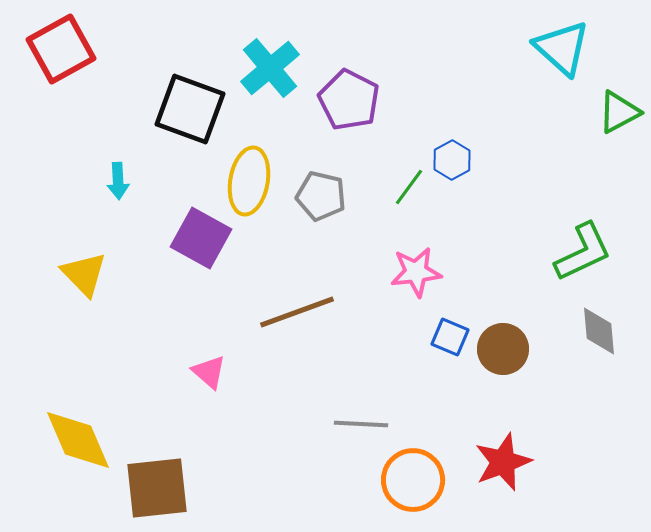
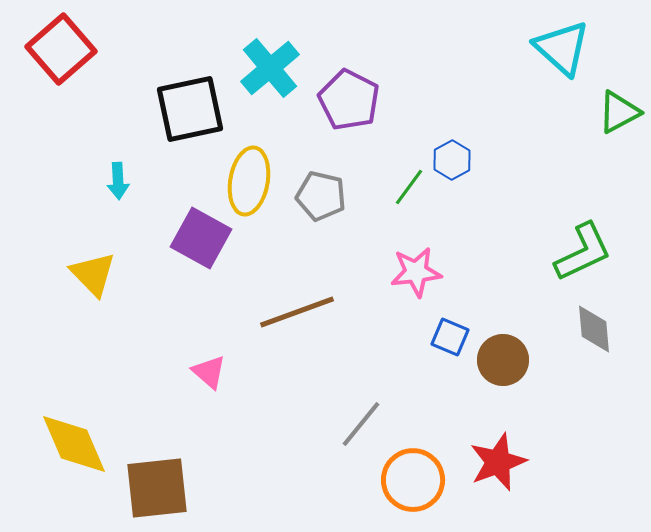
red square: rotated 12 degrees counterclockwise
black square: rotated 32 degrees counterclockwise
yellow triangle: moved 9 px right
gray diamond: moved 5 px left, 2 px up
brown circle: moved 11 px down
gray line: rotated 54 degrees counterclockwise
yellow diamond: moved 4 px left, 4 px down
red star: moved 5 px left
